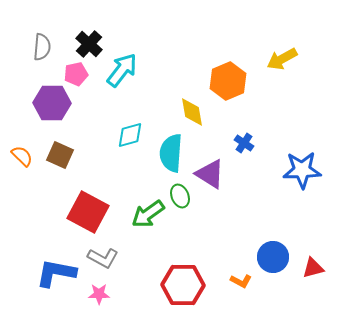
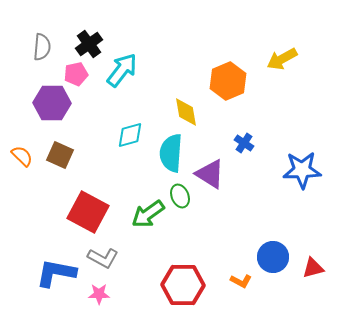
black cross: rotated 12 degrees clockwise
yellow diamond: moved 6 px left
